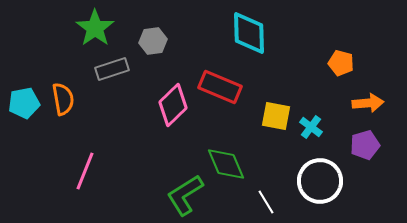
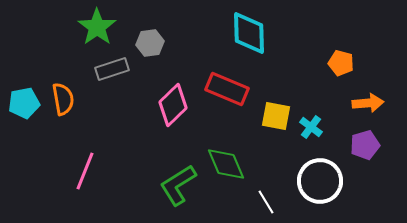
green star: moved 2 px right, 1 px up
gray hexagon: moved 3 px left, 2 px down
red rectangle: moved 7 px right, 2 px down
green L-shape: moved 7 px left, 10 px up
